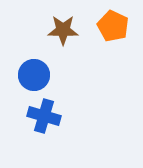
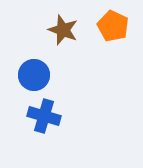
brown star: rotated 20 degrees clockwise
